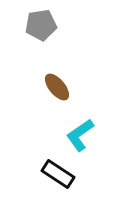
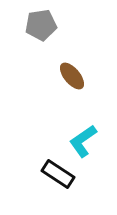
brown ellipse: moved 15 px right, 11 px up
cyan L-shape: moved 3 px right, 6 px down
